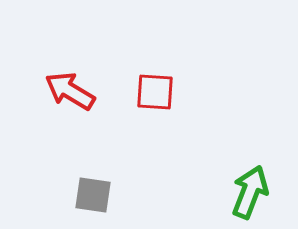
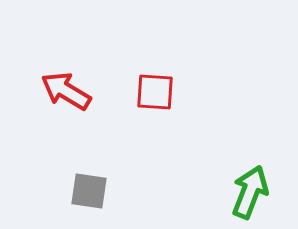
red arrow: moved 4 px left
gray square: moved 4 px left, 4 px up
